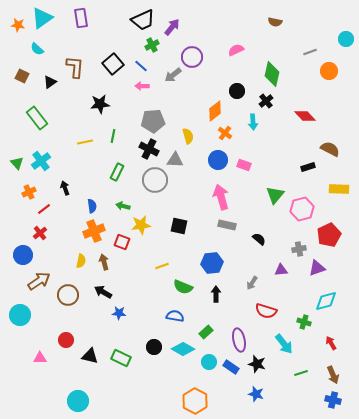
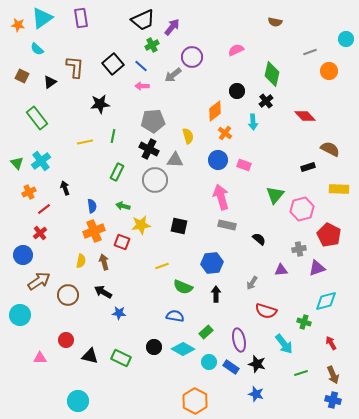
red pentagon at (329, 235): rotated 20 degrees counterclockwise
